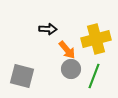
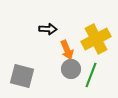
yellow cross: rotated 12 degrees counterclockwise
orange arrow: rotated 18 degrees clockwise
green line: moved 3 px left, 1 px up
